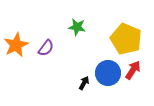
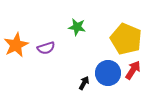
purple semicircle: rotated 36 degrees clockwise
